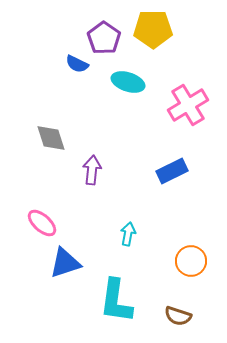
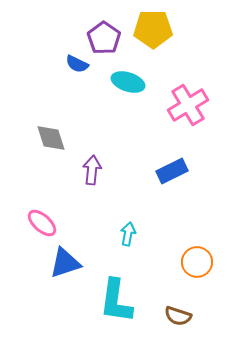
orange circle: moved 6 px right, 1 px down
